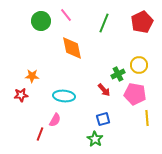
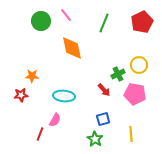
yellow line: moved 16 px left, 16 px down
